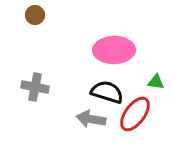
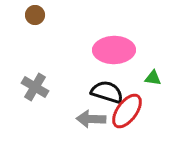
green triangle: moved 3 px left, 4 px up
gray cross: rotated 20 degrees clockwise
red ellipse: moved 8 px left, 3 px up
gray arrow: rotated 8 degrees counterclockwise
